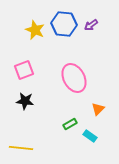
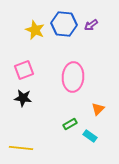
pink ellipse: moved 1 px left, 1 px up; rotated 32 degrees clockwise
black star: moved 2 px left, 3 px up
